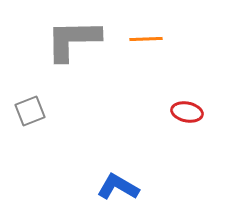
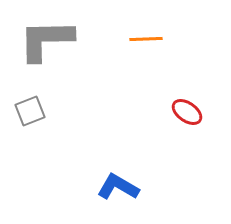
gray L-shape: moved 27 px left
red ellipse: rotated 24 degrees clockwise
